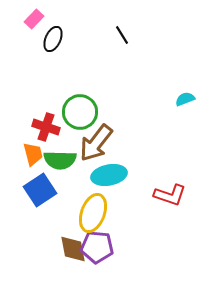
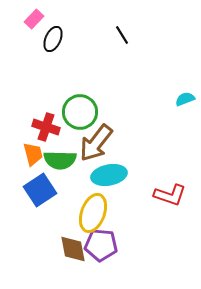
purple pentagon: moved 4 px right, 2 px up
